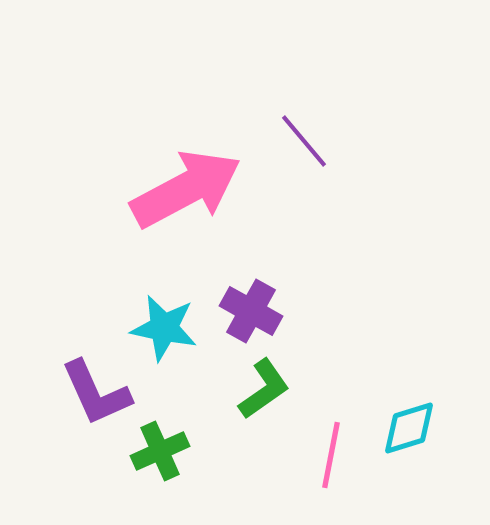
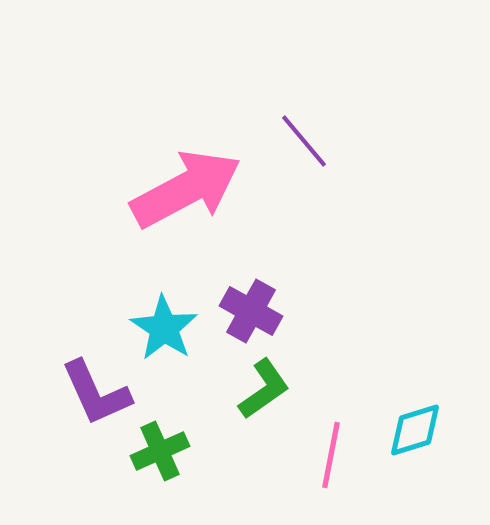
cyan star: rotated 22 degrees clockwise
cyan diamond: moved 6 px right, 2 px down
